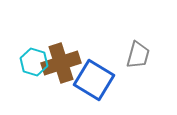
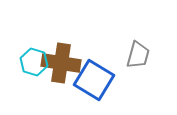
brown cross: rotated 27 degrees clockwise
